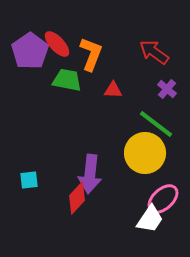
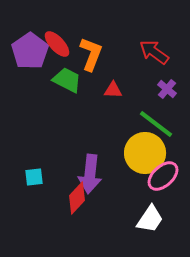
green trapezoid: rotated 16 degrees clockwise
cyan square: moved 5 px right, 3 px up
pink ellipse: moved 23 px up
